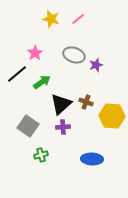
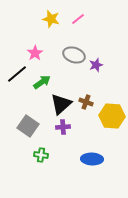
green cross: rotated 24 degrees clockwise
